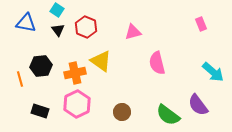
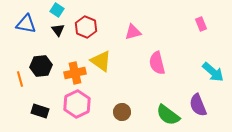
blue triangle: moved 1 px down
purple semicircle: rotated 15 degrees clockwise
